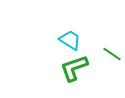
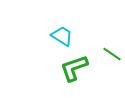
cyan trapezoid: moved 8 px left, 4 px up
